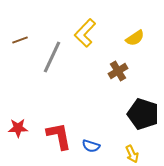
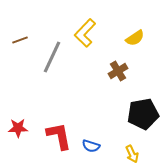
black pentagon: rotated 28 degrees counterclockwise
